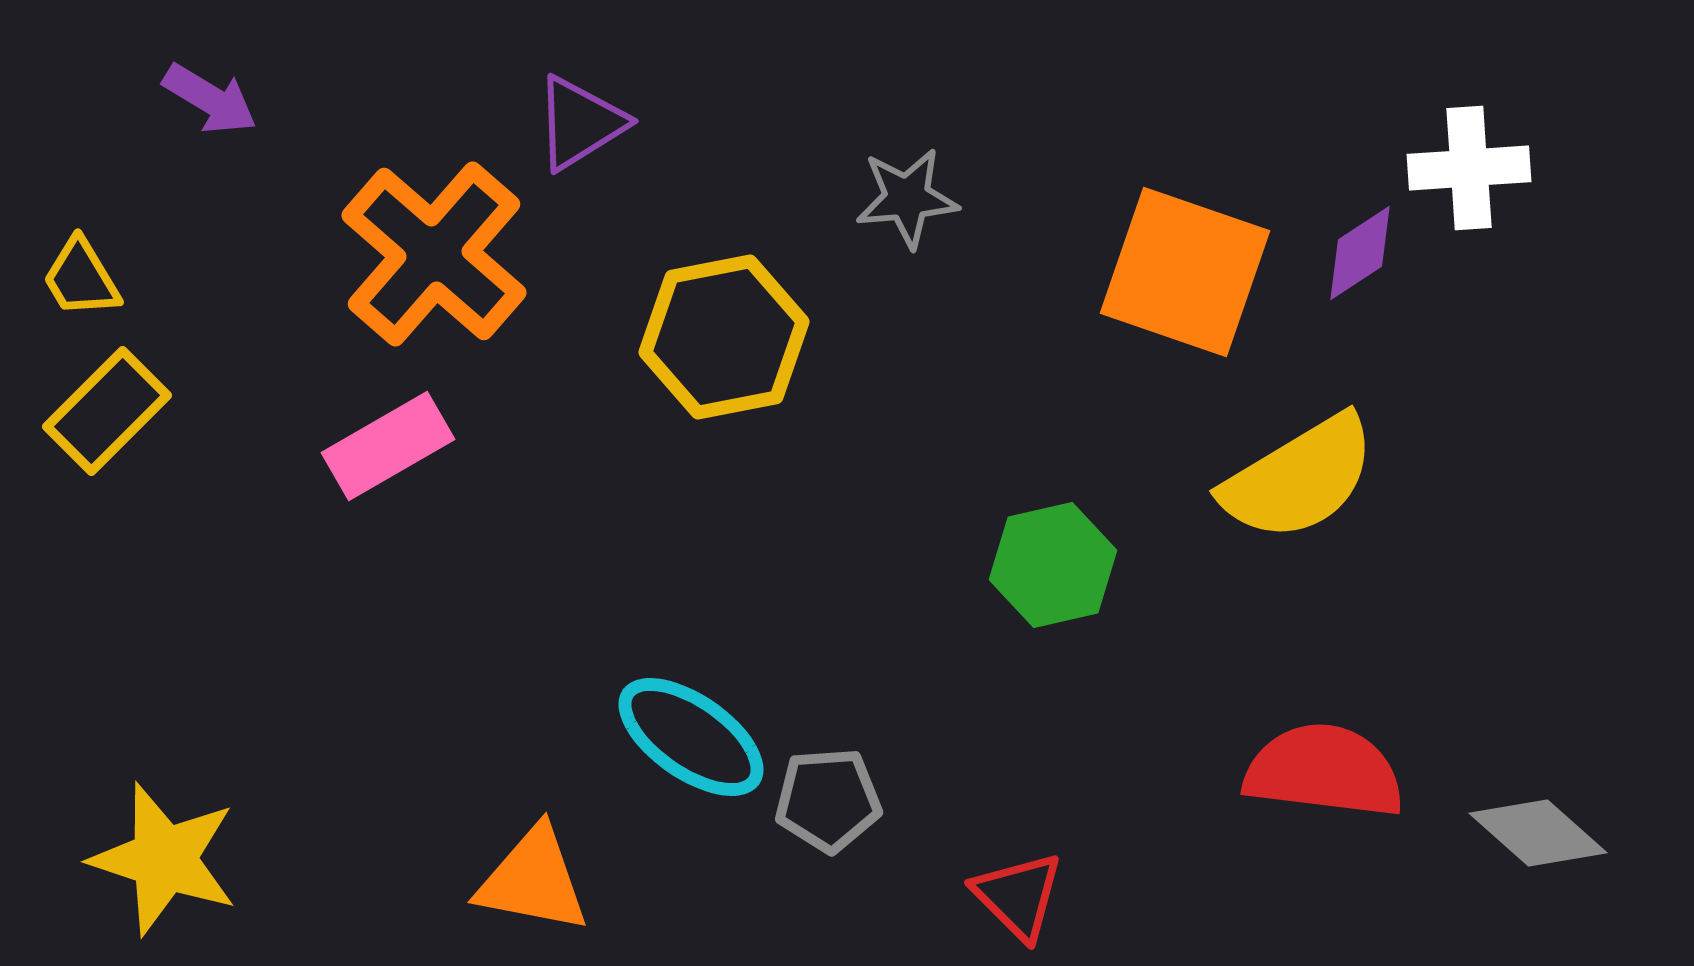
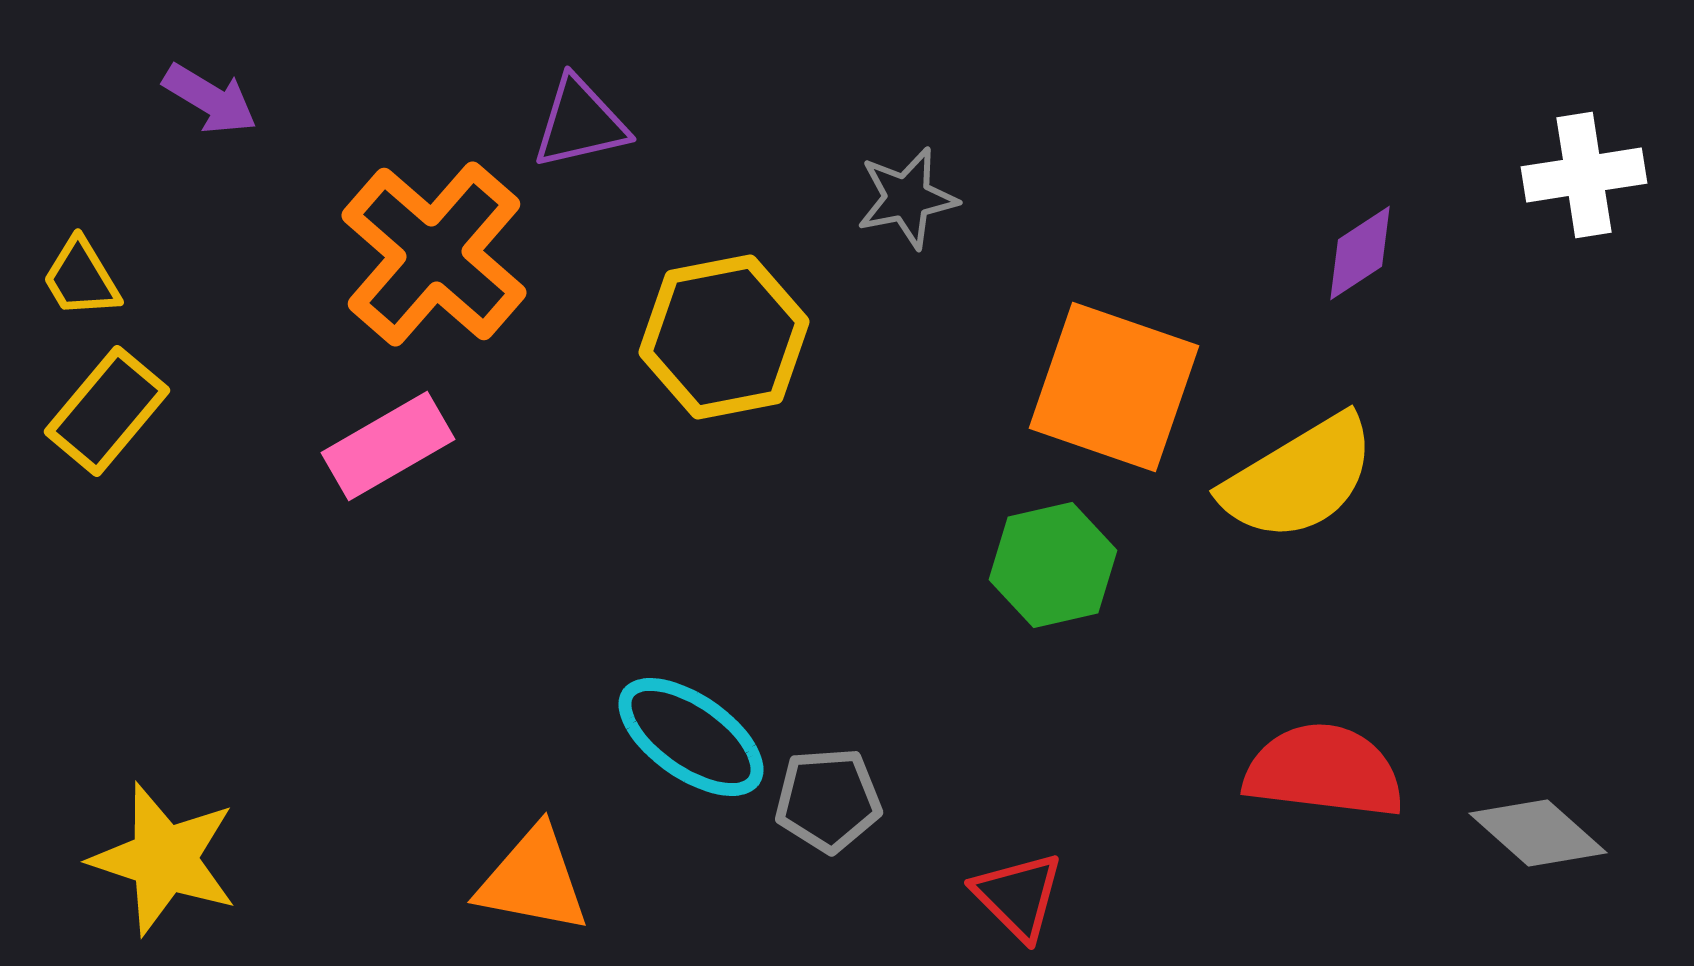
purple triangle: rotated 19 degrees clockwise
white cross: moved 115 px right, 7 px down; rotated 5 degrees counterclockwise
gray star: rotated 6 degrees counterclockwise
orange square: moved 71 px left, 115 px down
yellow rectangle: rotated 5 degrees counterclockwise
